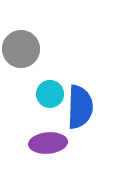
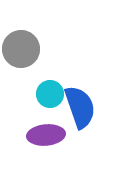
blue semicircle: rotated 21 degrees counterclockwise
purple ellipse: moved 2 px left, 8 px up
